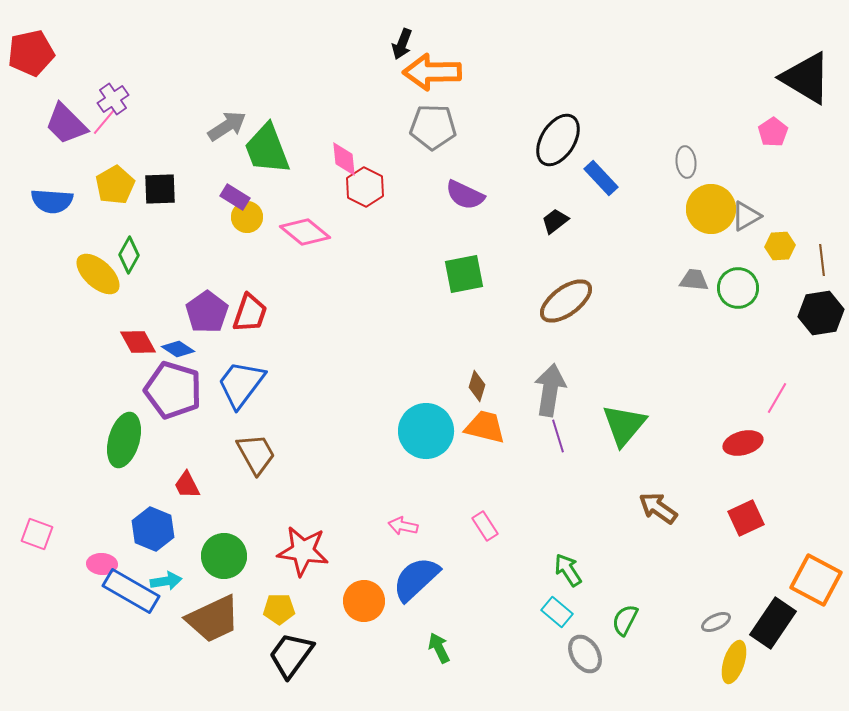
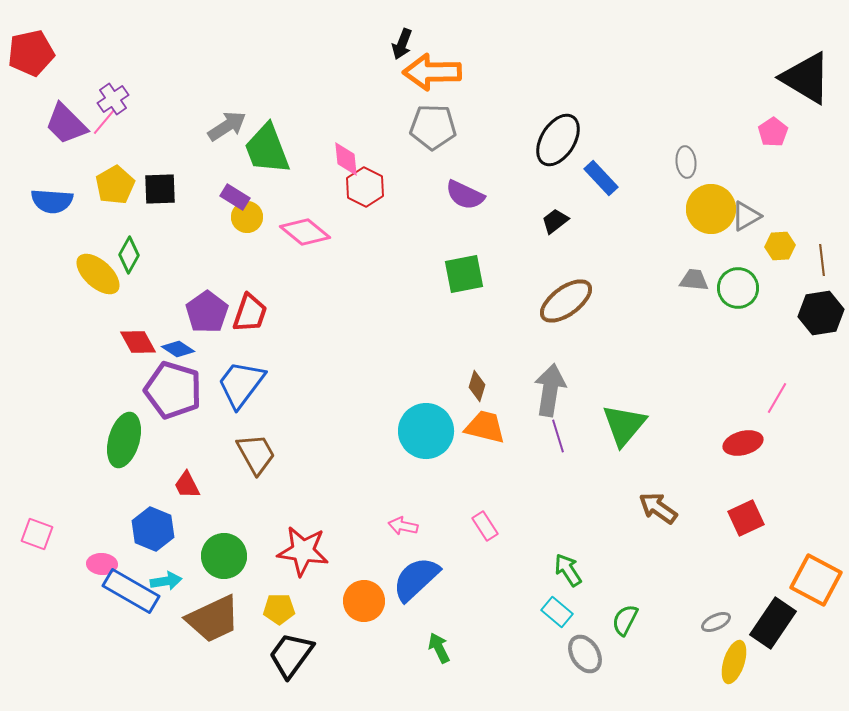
pink diamond at (344, 159): moved 2 px right
